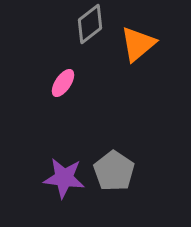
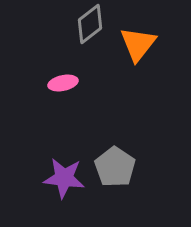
orange triangle: rotated 12 degrees counterclockwise
pink ellipse: rotated 44 degrees clockwise
gray pentagon: moved 1 px right, 4 px up
